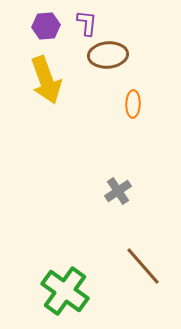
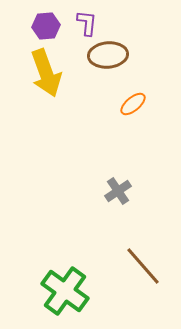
yellow arrow: moved 7 px up
orange ellipse: rotated 48 degrees clockwise
